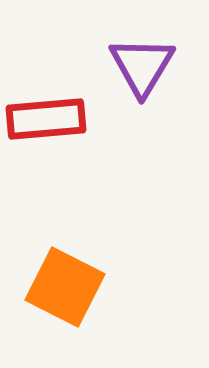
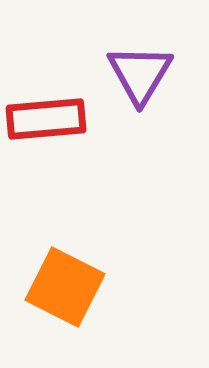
purple triangle: moved 2 px left, 8 px down
